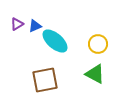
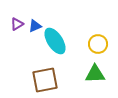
cyan ellipse: rotated 16 degrees clockwise
green triangle: rotated 30 degrees counterclockwise
